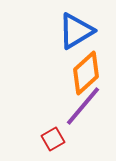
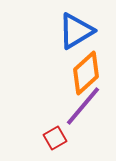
red square: moved 2 px right, 1 px up
